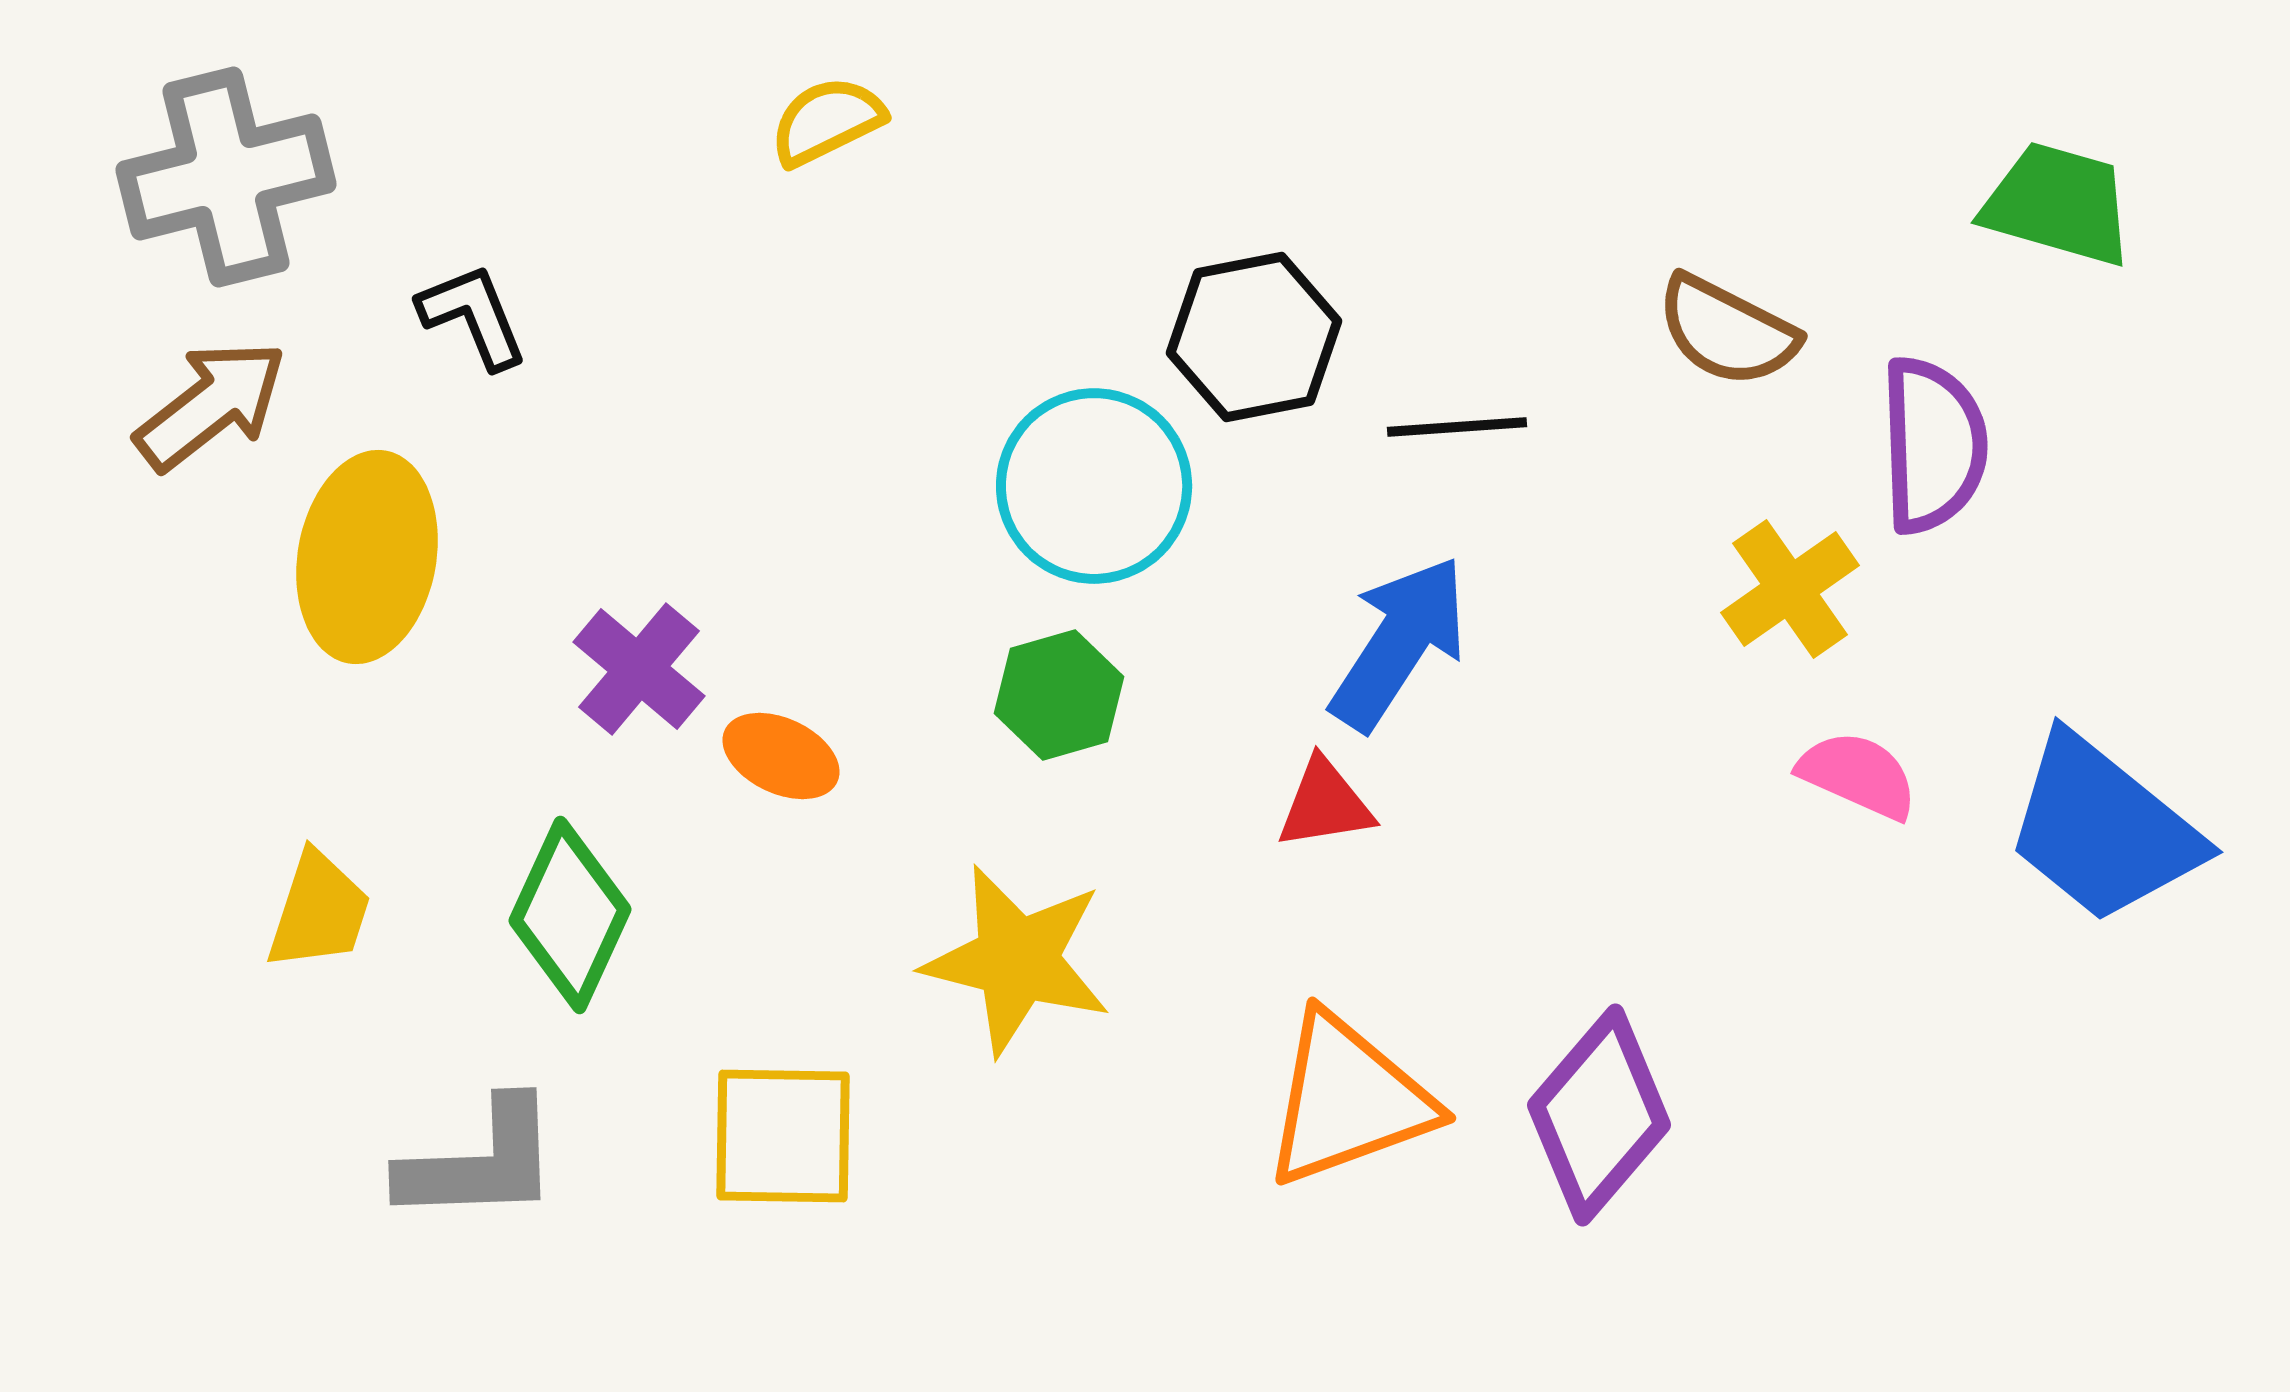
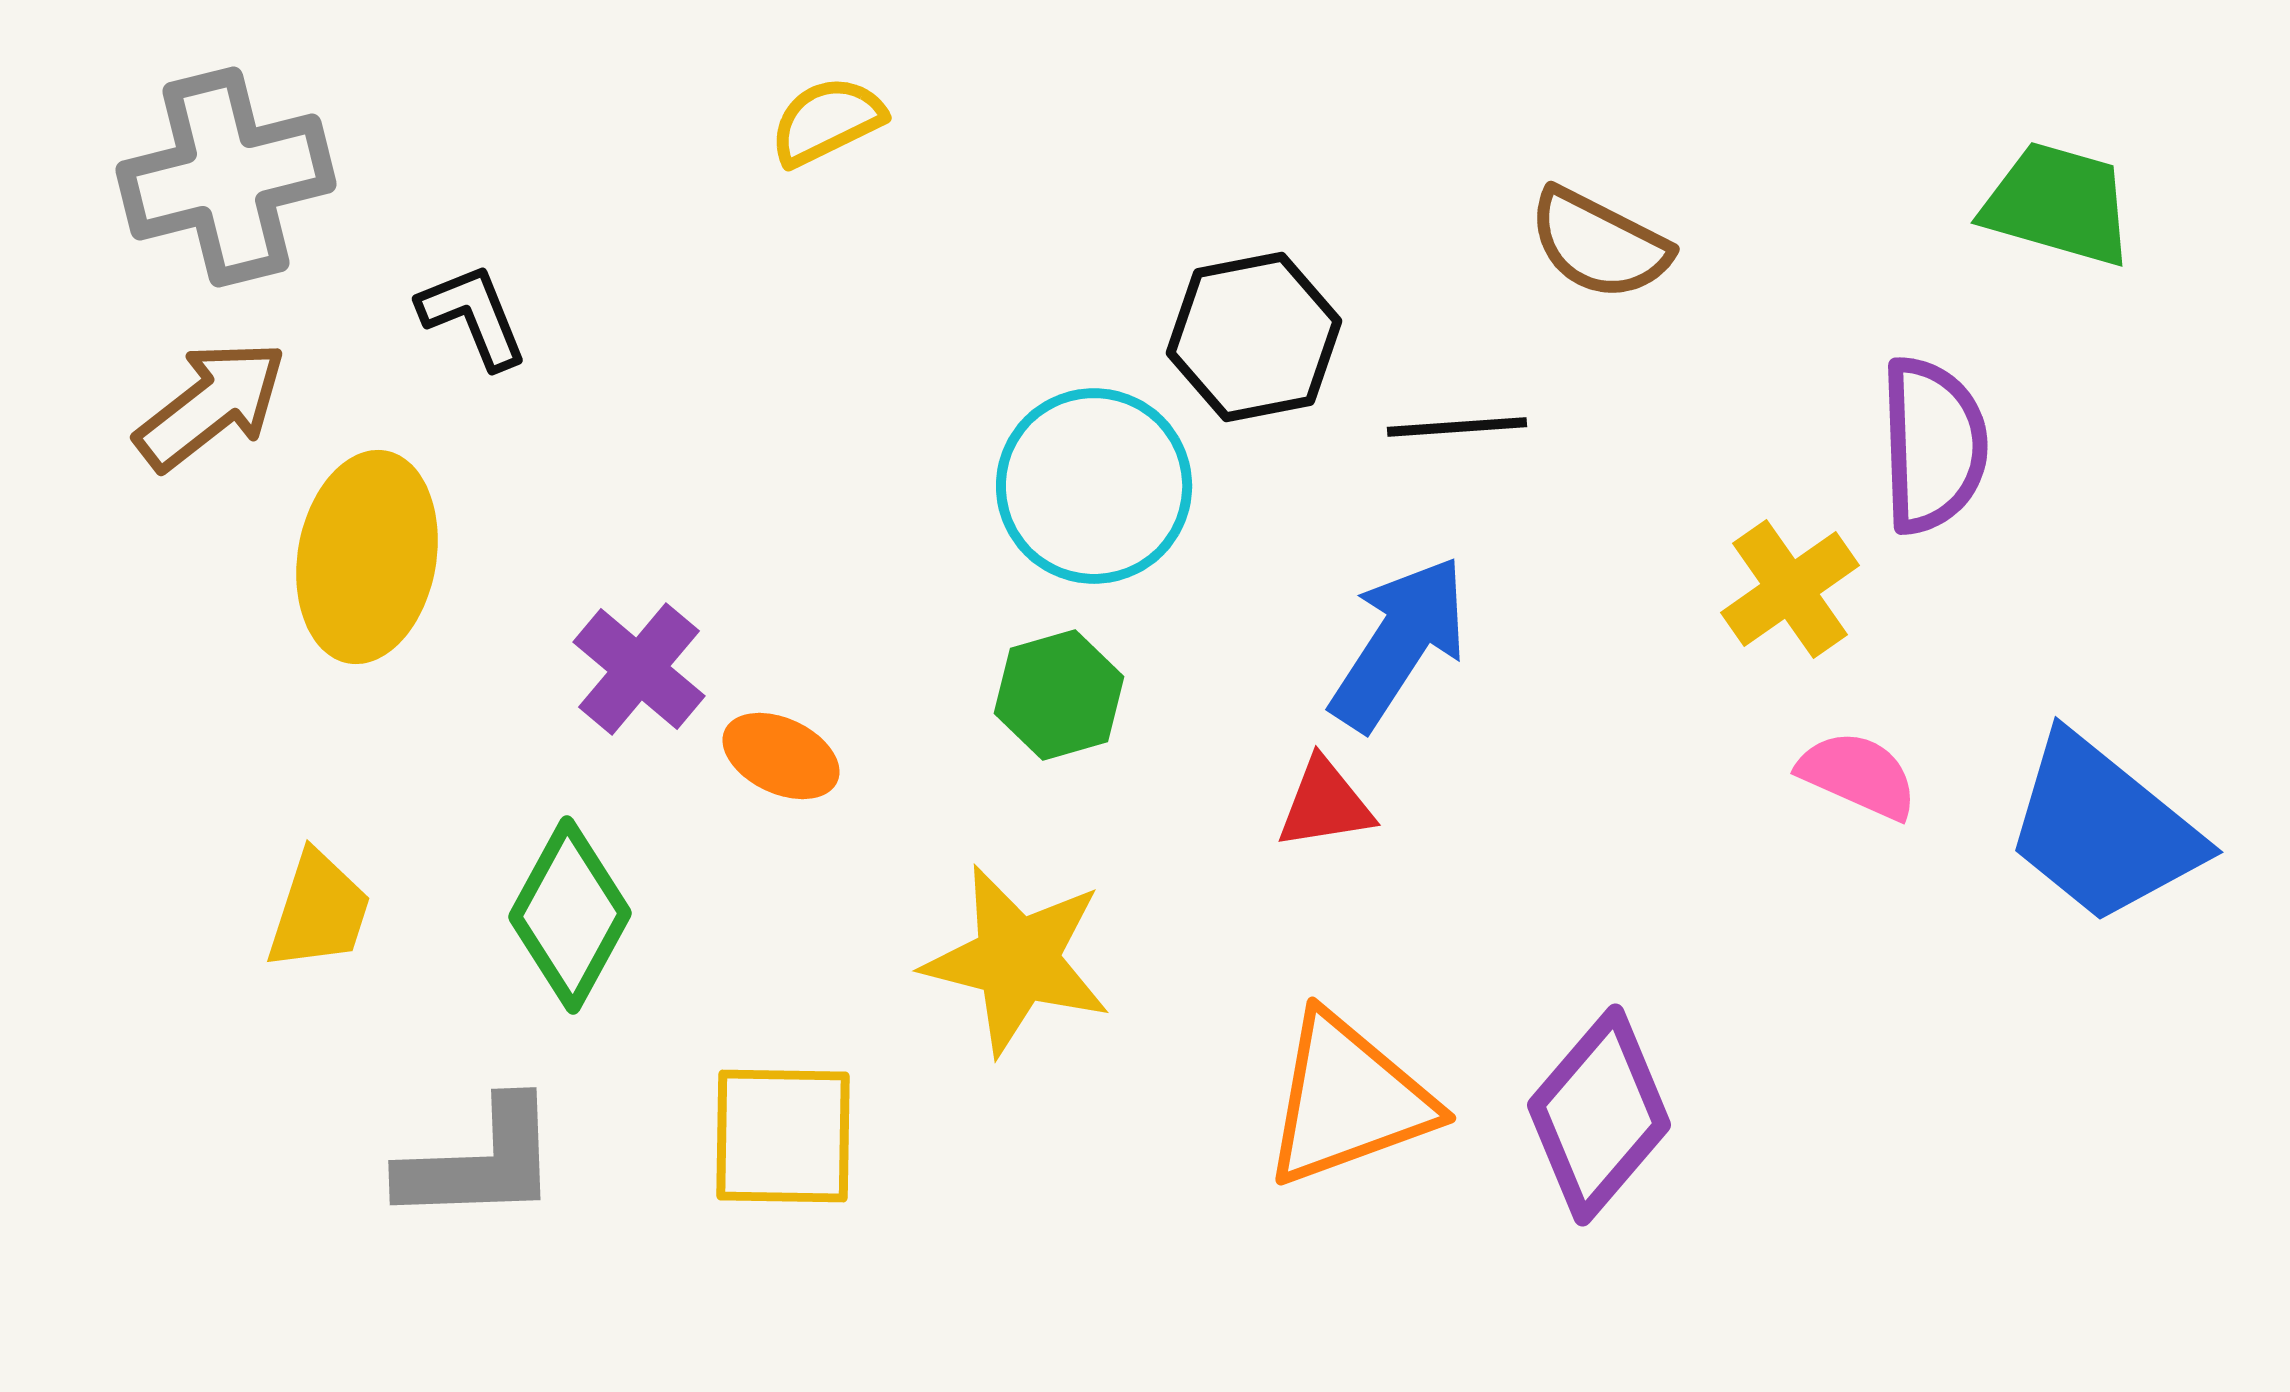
brown semicircle: moved 128 px left, 87 px up
green diamond: rotated 4 degrees clockwise
